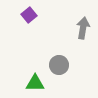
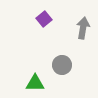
purple square: moved 15 px right, 4 px down
gray circle: moved 3 px right
